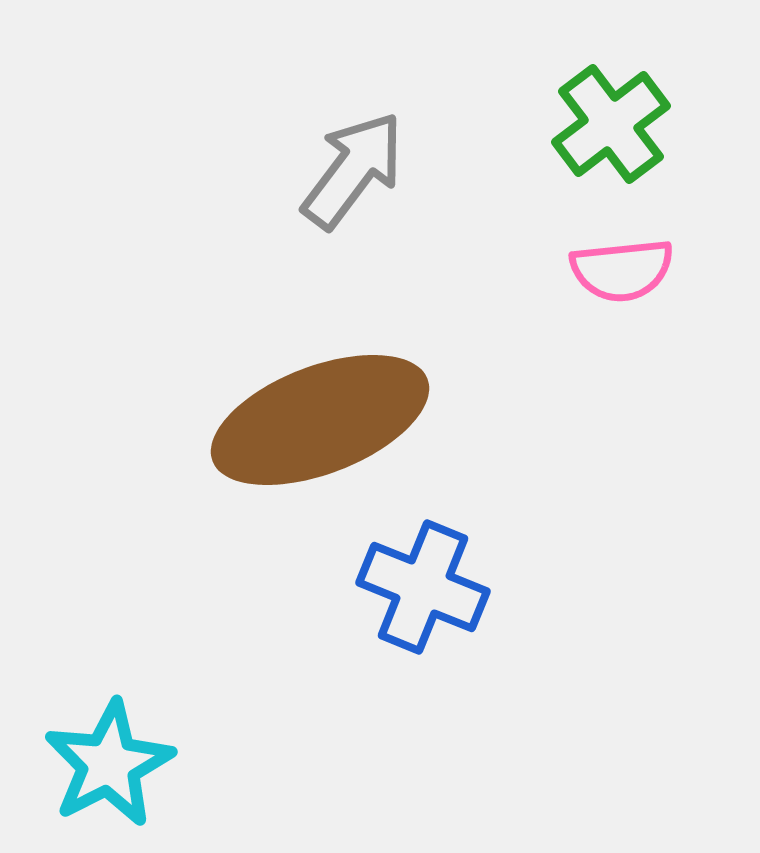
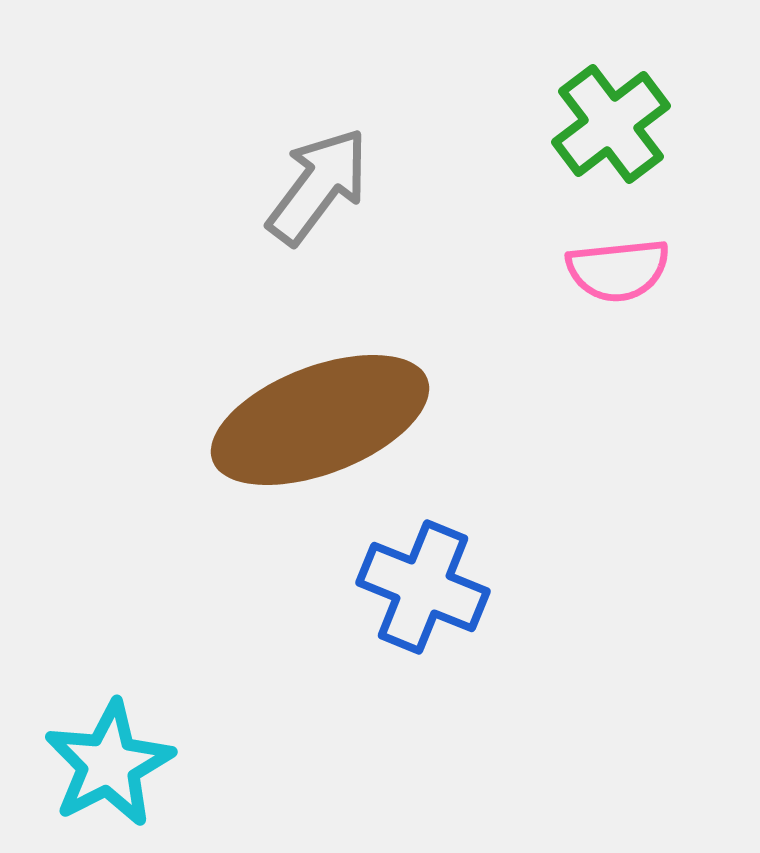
gray arrow: moved 35 px left, 16 px down
pink semicircle: moved 4 px left
